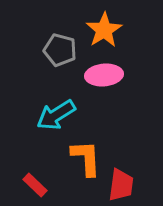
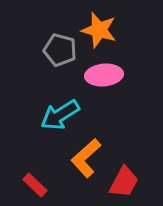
orange star: moved 5 px left; rotated 24 degrees counterclockwise
cyan arrow: moved 4 px right
orange L-shape: rotated 129 degrees counterclockwise
red trapezoid: moved 3 px right, 3 px up; rotated 20 degrees clockwise
